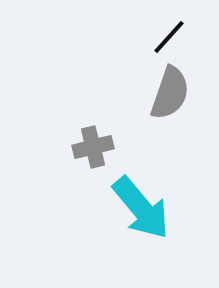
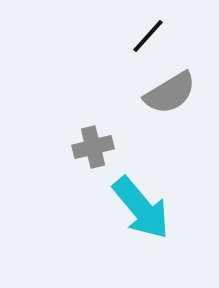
black line: moved 21 px left, 1 px up
gray semicircle: rotated 40 degrees clockwise
